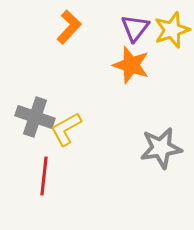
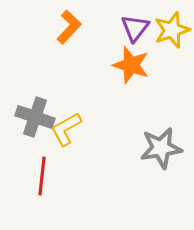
red line: moved 2 px left
